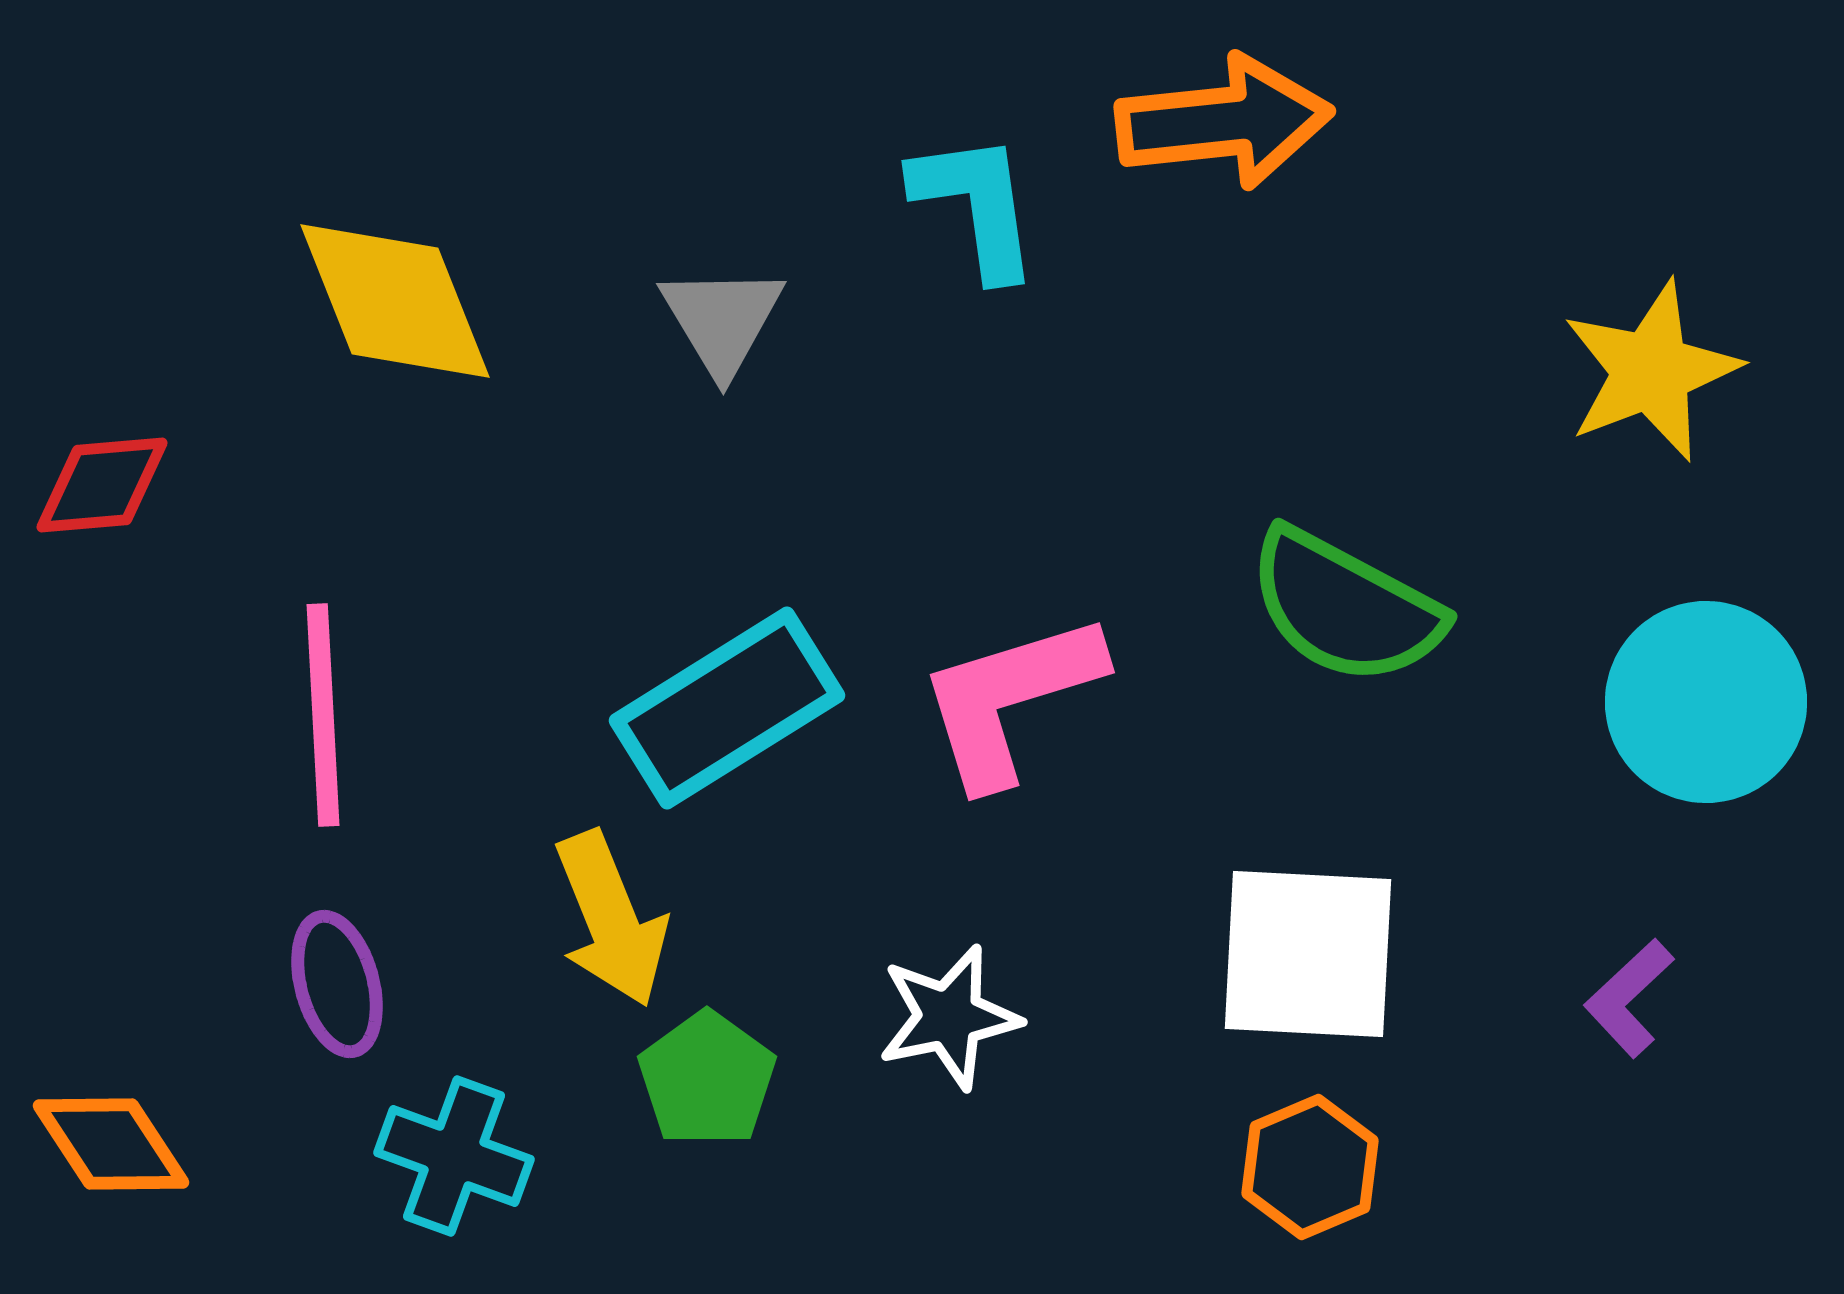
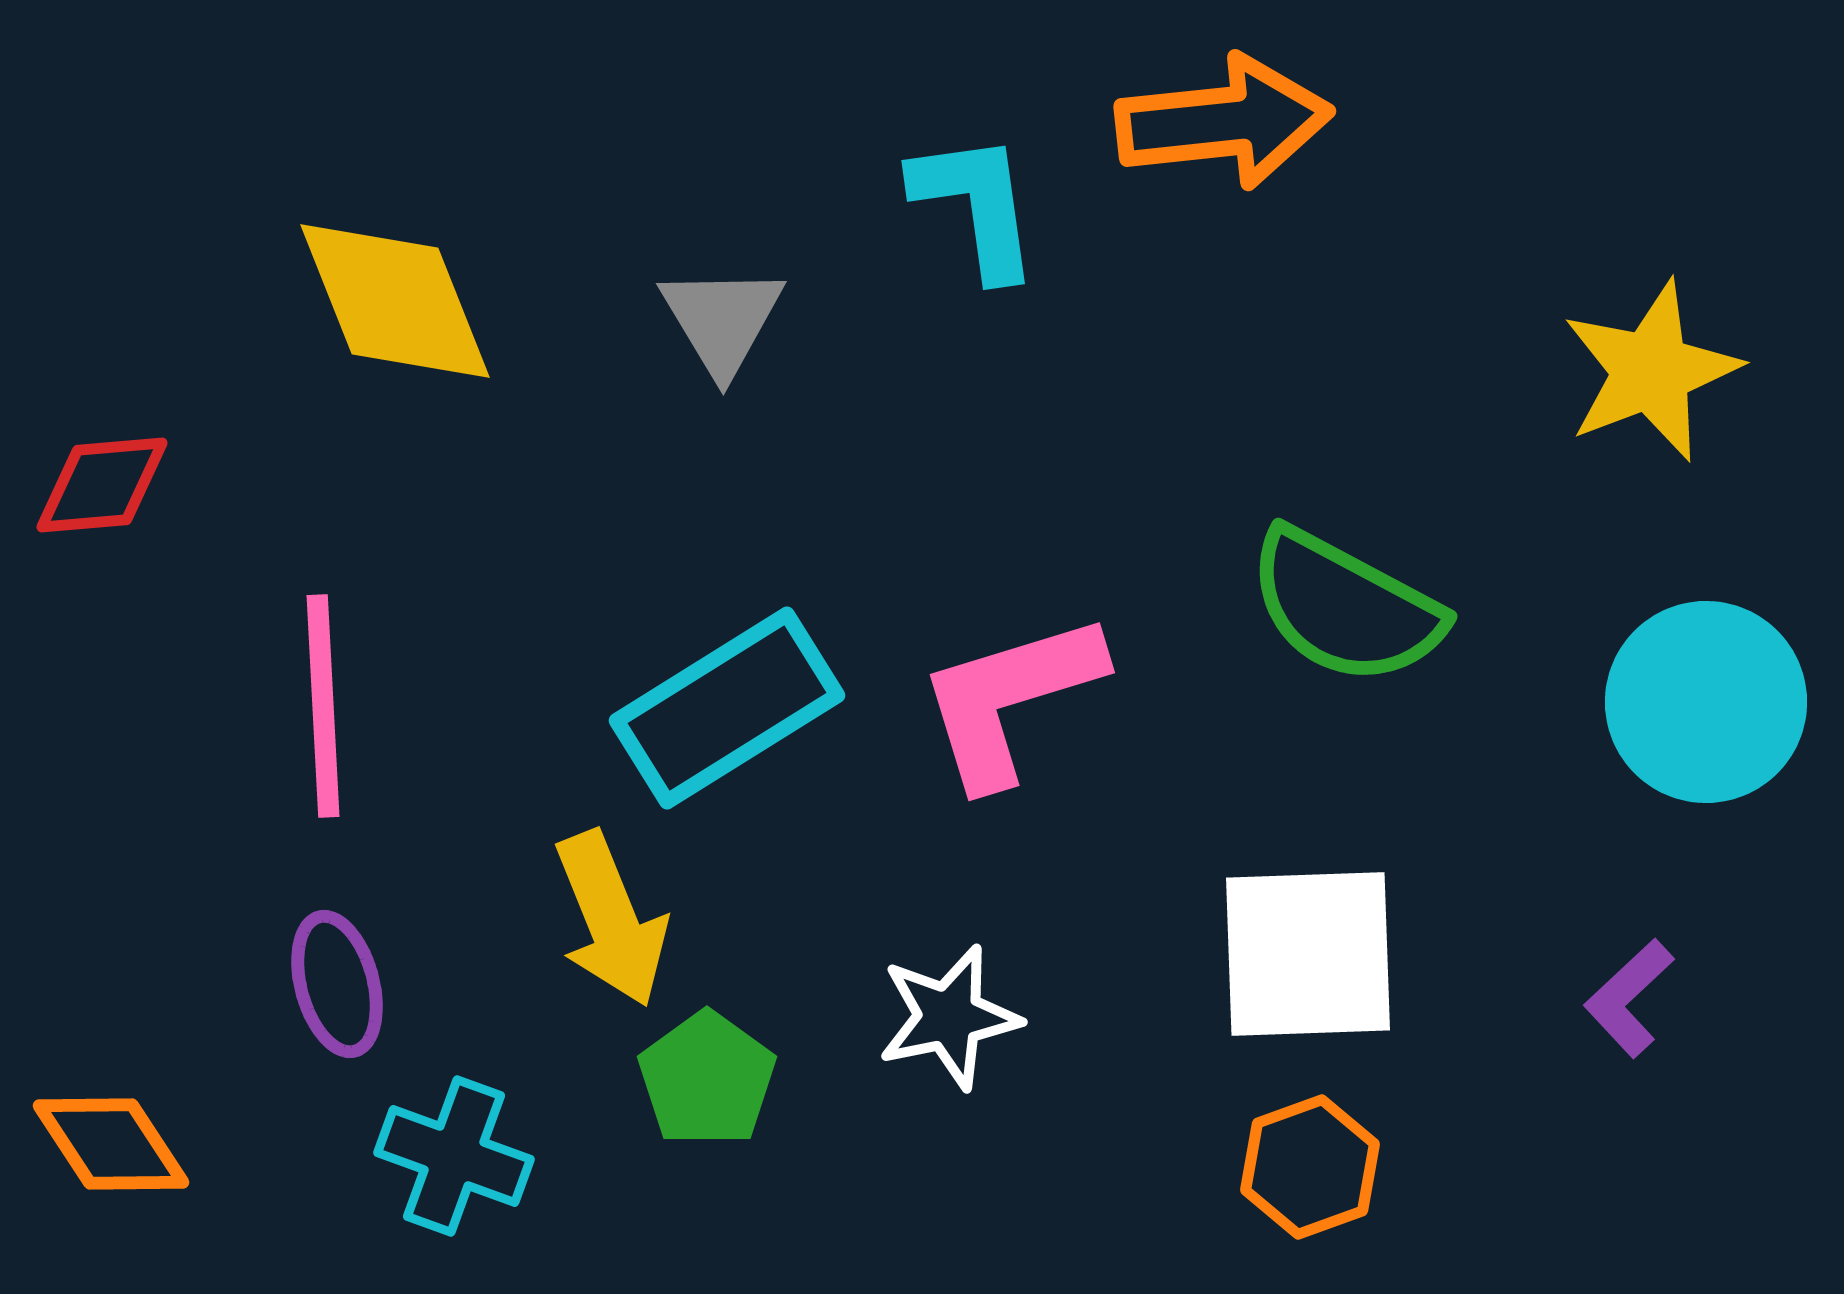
pink line: moved 9 px up
white square: rotated 5 degrees counterclockwise
orange hexagon: rotated 3 degrees clockwise
